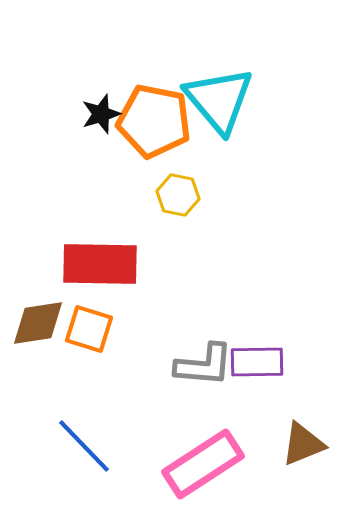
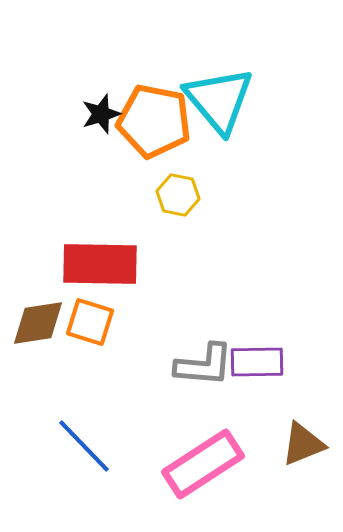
orange square: moved 1 px right, 7 px up
